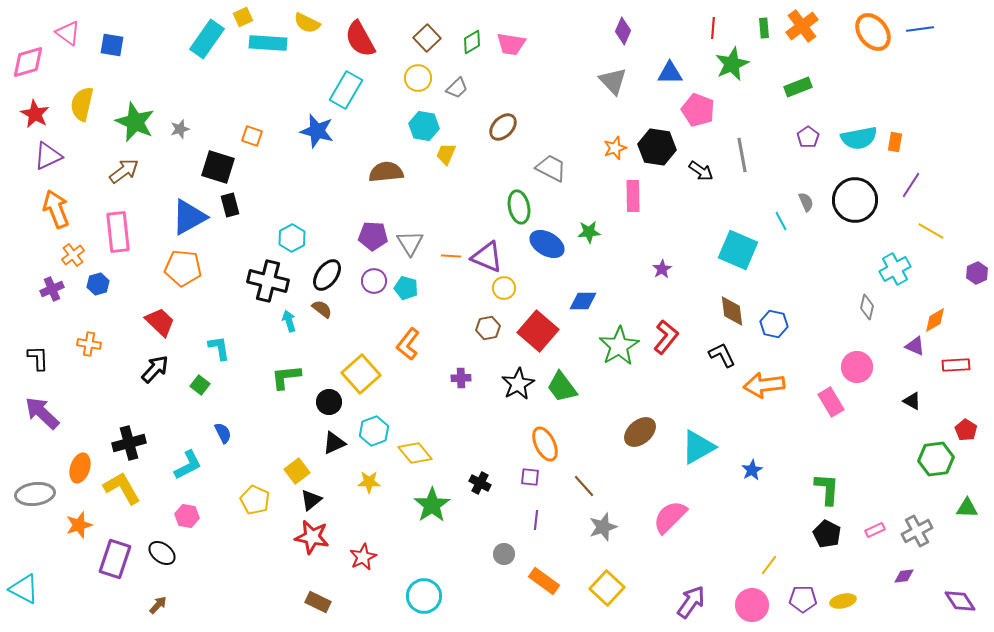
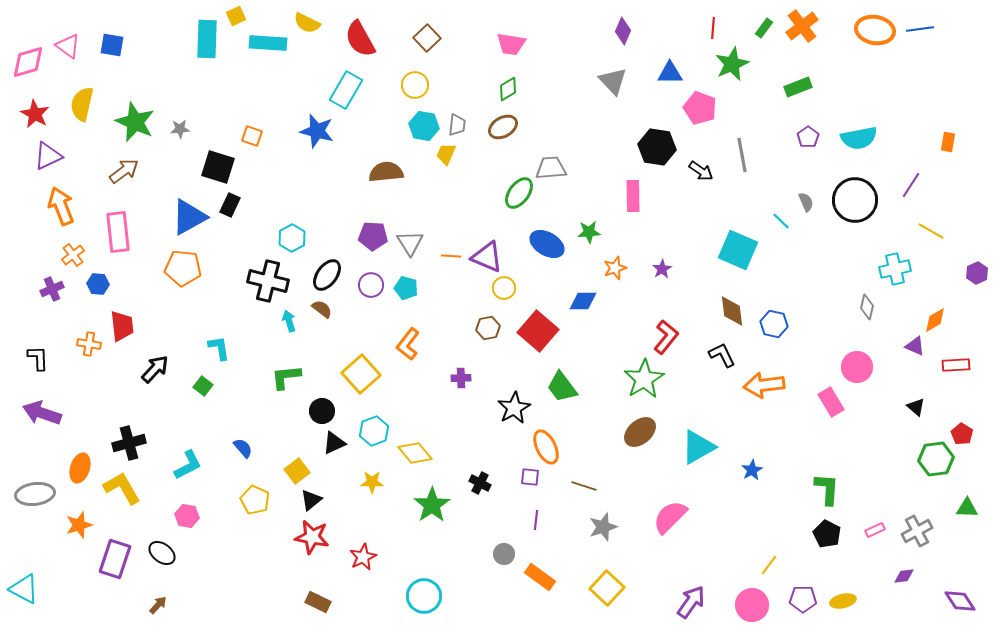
yellow square at (243, 17): moved 7 px left, 1 px up
green rectangle at (764, 28): rotated 42 degrees clockwise
orange ellipse at (873, 32): moved 2 px right, 2 px up; rotated 42 degrees counterclockwise
pink triangle at (68, 33): moved 13 px down
cyan rectangle at (207, 39): rotated 33 degrees counterclockwise
green diamond at (472, 42): moved 36 px right, 47 px down
yellow circle at (418, 78): moved 3 px left, 7 px down
gray trapezoid at (457, 88): moved 37 px down; rotated 40 degrees counterclockwise
pink pentagon at (698, 110): moved 2 px right, 2 px up
brown ellipse at (503, 127): rotated 16 degrees clockwise
gray star at (180, 129): rotated 12 degrees clockwise
orange rectangle at (895, 142): moved 53 px right
orange star at (615, 148): moved 120 px down
gray trapezoid at (551, 168): rotated 32 degrees counterclockwise
black rectangle at (230, 205): rotated 40 degrees clockwise
green ellipse at (519, 207): moved 14 px up; rotated 48 degrees clockwise
orange arrow at (56, 209): moved 5 px right, 3 px up
cyan line at (781, 221): rotated 18 degrees counterclockwise
cyan cross at (895, 269): rotated 16 degrees clockwise
purple circle at (374, 281): moved 3 px left, 4 px down
blue hexagon at (98, 284): rotated 20 degrees clockwise
red trapezoid at (160, 322): moved 38 px left, 4 px down; rotated 40 degrees clockwise
green star at (619, 346): moved 25 px right, 33 px down
black star at (518, 384): moved 4 px left, 24 px down
green square at (200, 385): moved 3 px right, 1 px down
black triangle at (912, 401): moved 4 px right, 6 px down; rotated 12 degrees clockwise
black circle at (329, 402): moved 7 px left, 9 px down
purple arrow at (42, 413): rotated 24 degrees counterclockwise
red pentagon at (966, 430): moved 4 px left, 4 px down
blue semicircle at (223, 433): moved 20 px right, 15 px down; rotated 15 degrees counterclockwise
orange ellipse at (545, 444): moved 1 px right, 3 px down
yellow star at (369, 482): moved 3 px right
brown line at (584, 486): rotated 30 degrees counterclockwise
orange rectangle at (544, 581): moved 4 px left, 4 px up
